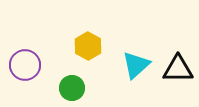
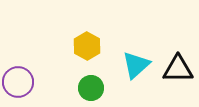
yellow hexagon: moved 1 px left
purple circle: moved 7 px left, 17 px down
green circle: moved 19 px right
